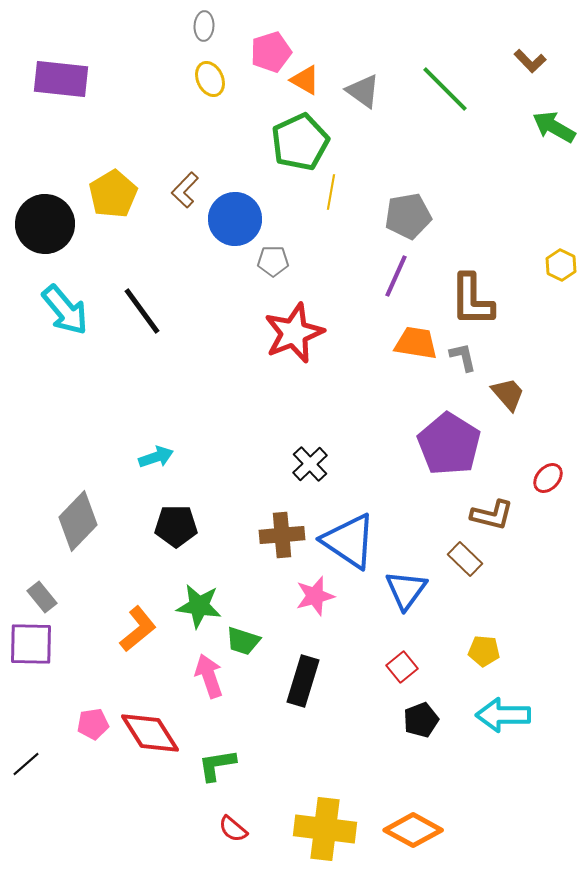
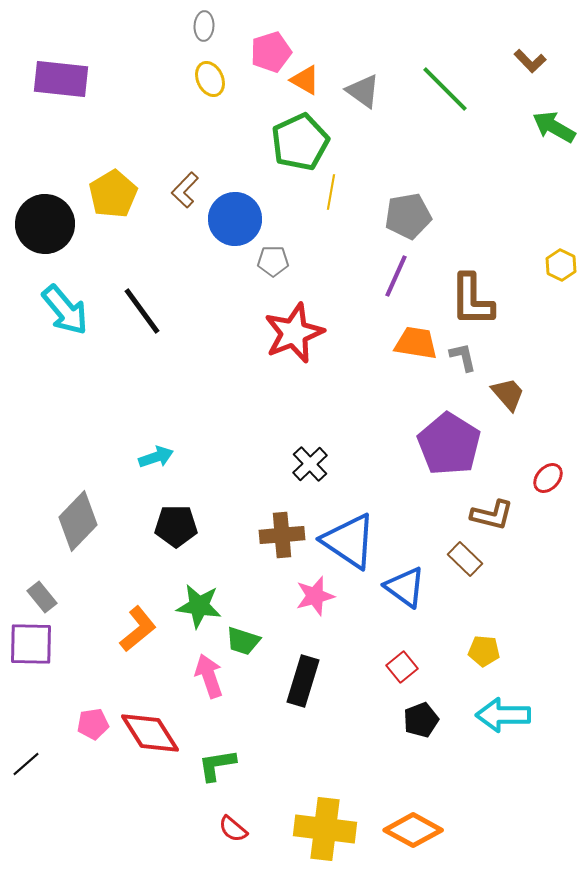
blue triangle at (406, 590): moved 1 px left, 3 px up; rotated 30 degrees counterclockwise
